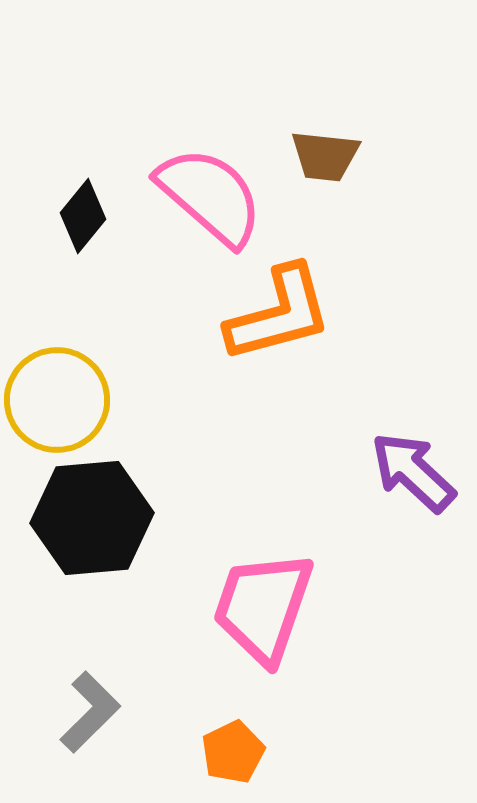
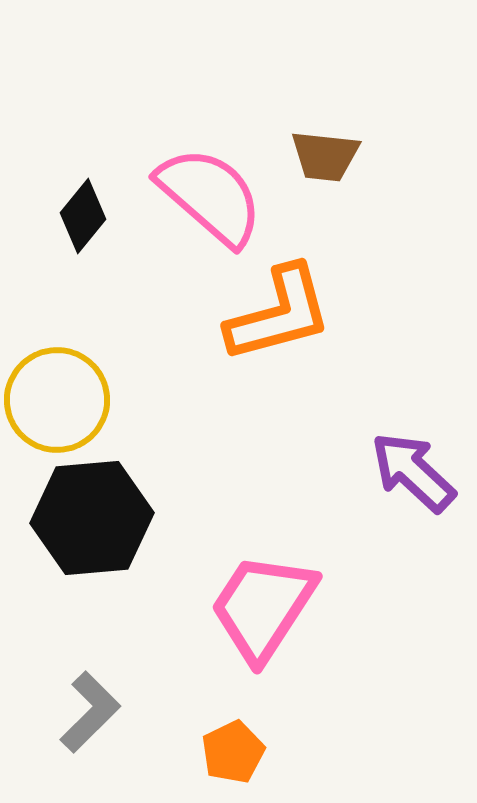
pink trapezoid: rotated 14 degrees clockwise
